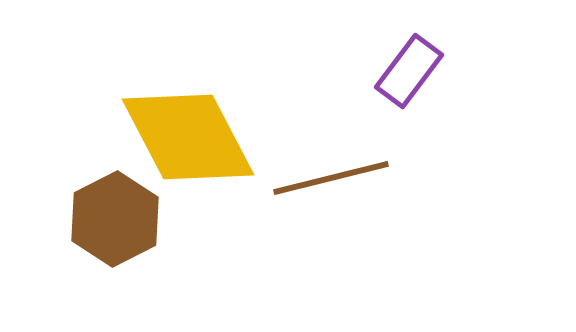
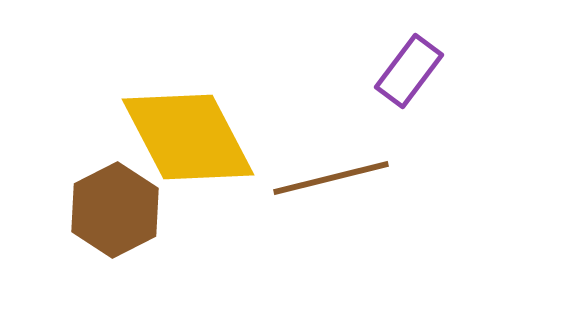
brown hexagon: moved 9 px up
